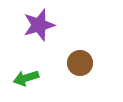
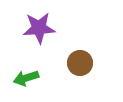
purple star: moved 3 px down; rotated 12 degrees clockwise
